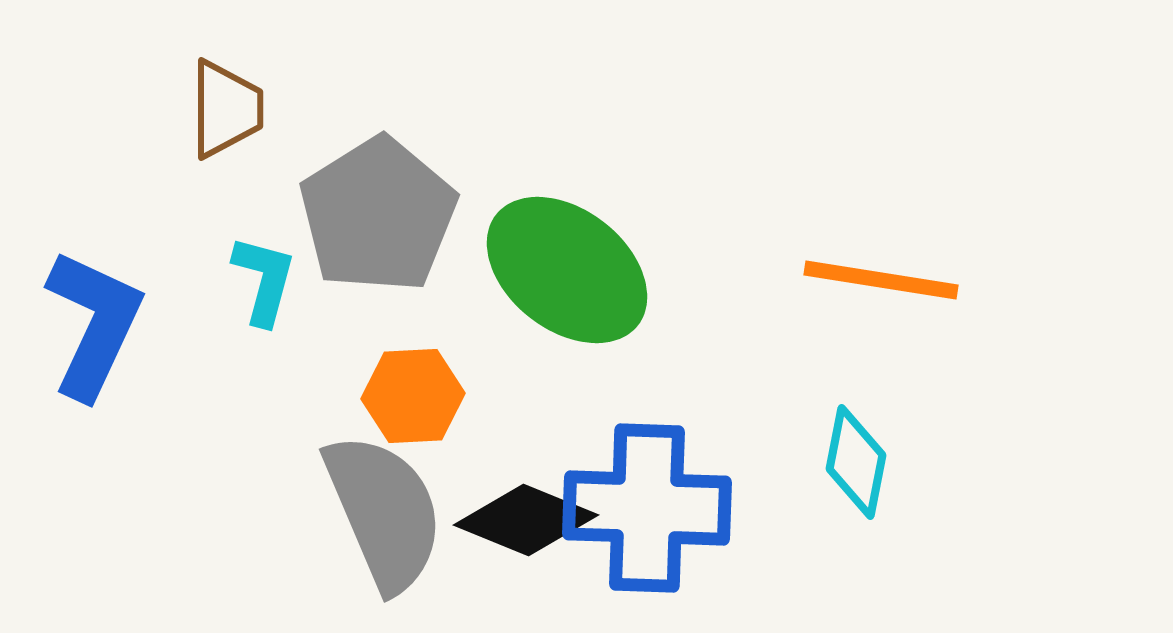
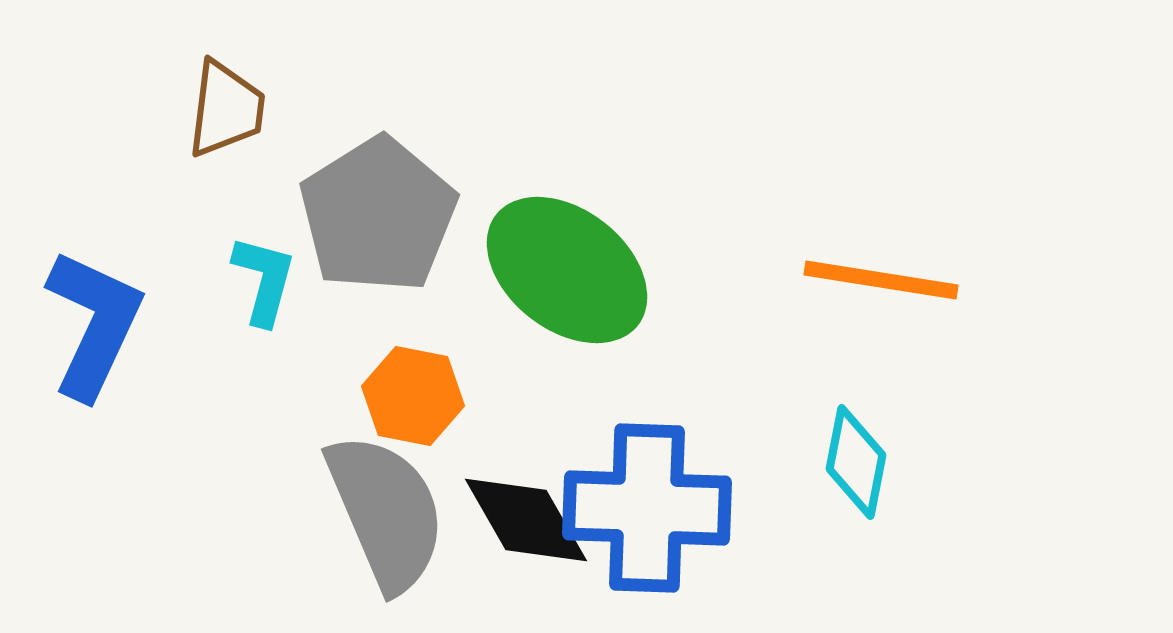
brown trapezoid: rotated 7 degrees clockwise
orange hexagon: rotated 14 degrees clockwise
gray semicircle: moved 2 px right
black diamond: rotated 38 degrees clockwise
